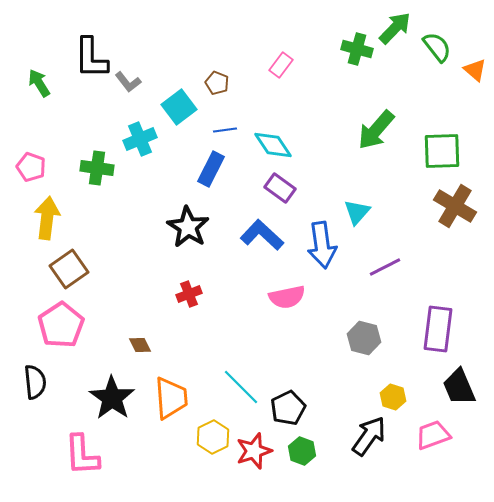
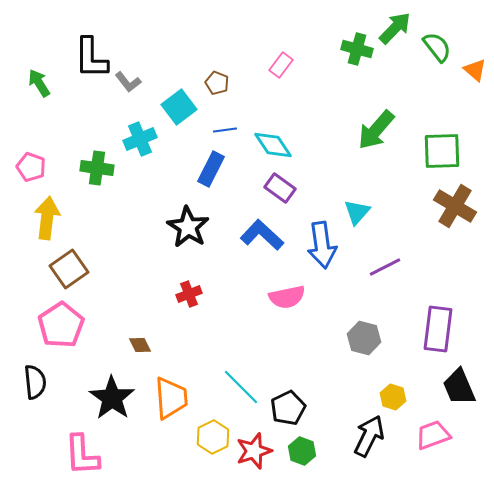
black arrow at (369, 436): rotated 9 degrees counterclockwise
